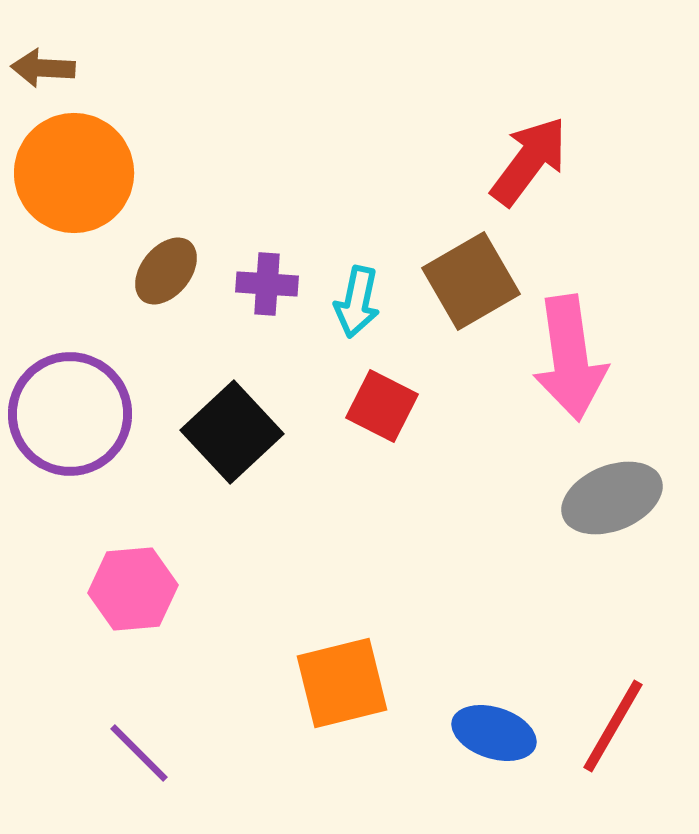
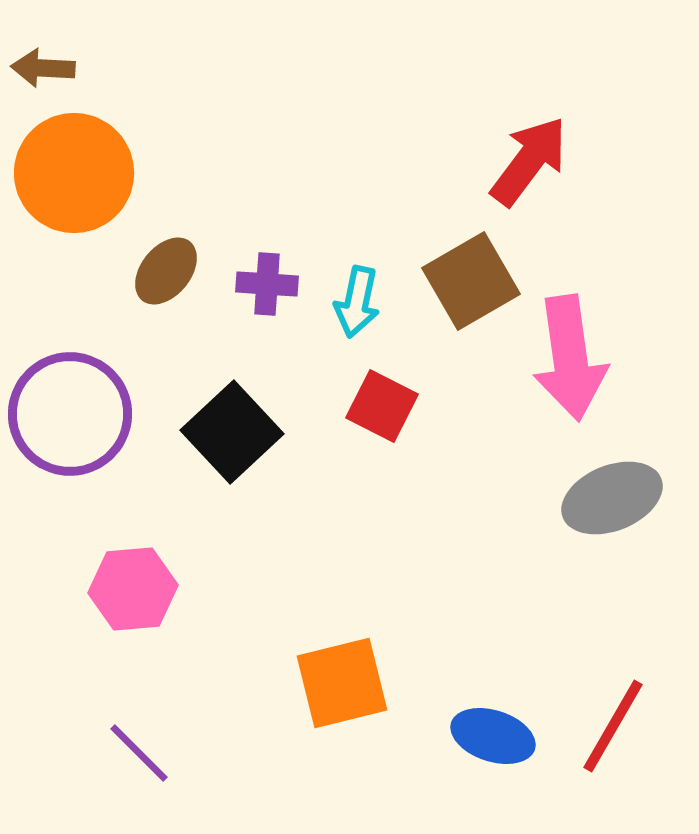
blue ellipse: moved 1 px left, 3 px down
